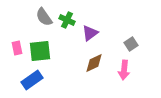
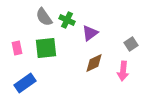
green square: moved 6 px right, 3 px up
pink arrow: moved 1 px left, 1 px down
blue rectangle: moved 7 px left, 3 px down
